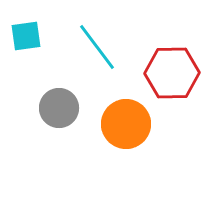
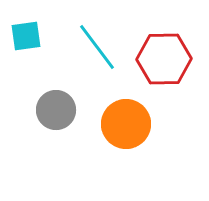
red hexagon: moved 8 px left, 14 px up
gray circle: moved 3 px left, 2 px down
